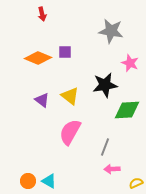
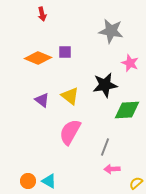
yellow semicircle: rotated 16 degrees counterclockwise
